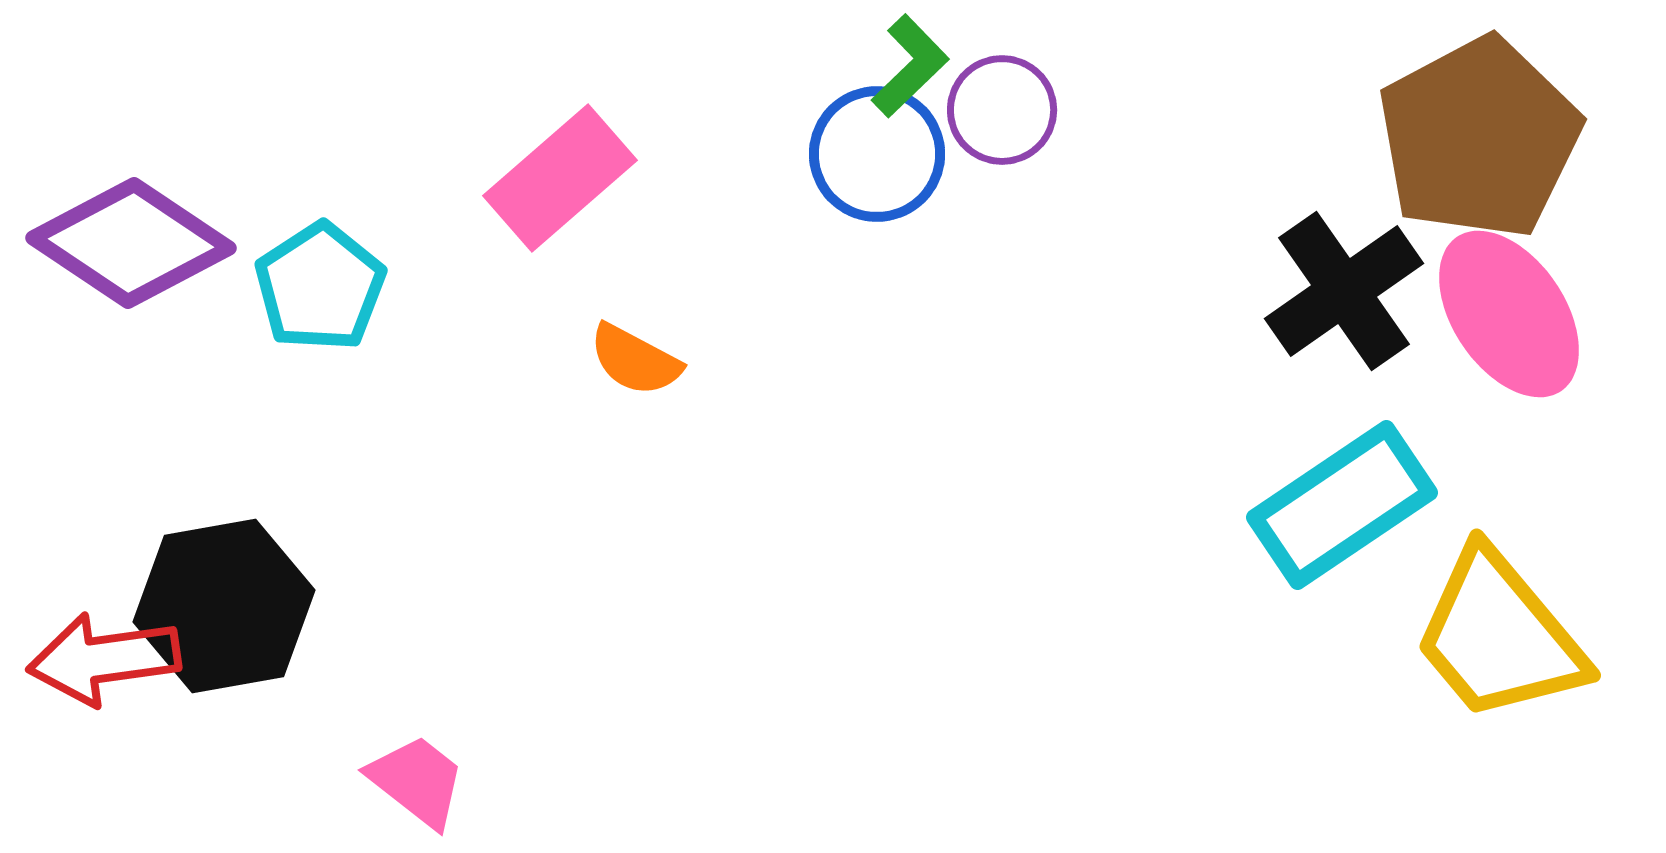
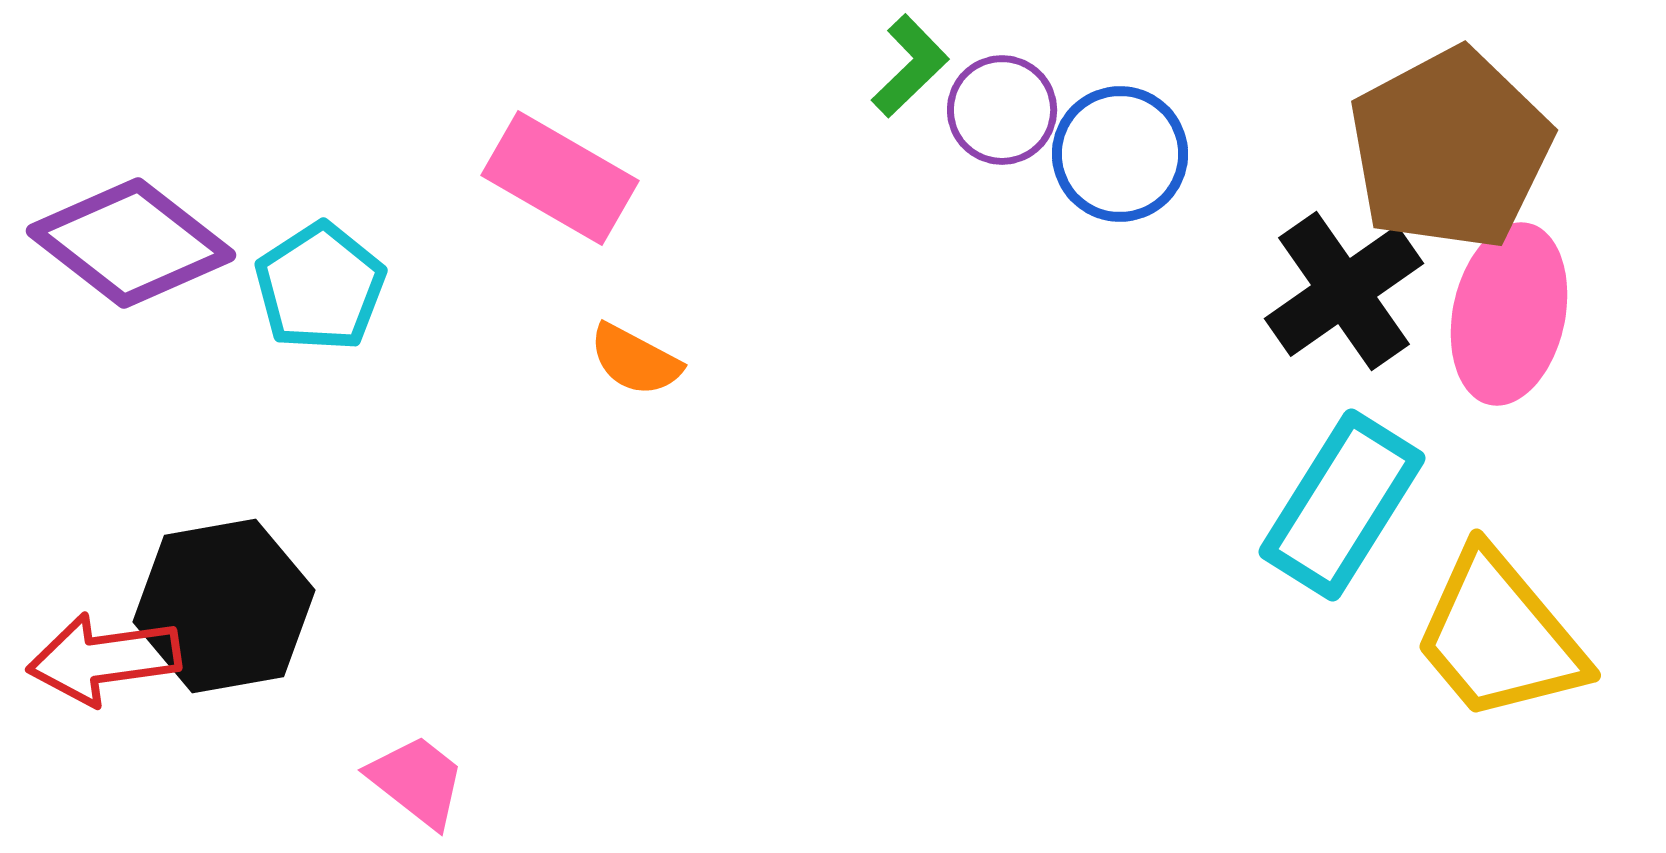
brown pentagon: moved 29 px left, 11 px down
blue circle: moved 243 px right
pink rectangle: rotated 71 degrees clockwise
purple diamond: rotated 4 degrees clockwise
pink ellipse: rotated 46 degrees clockwise
cyan rectangle: rotated 24 degrees counterclockwise
